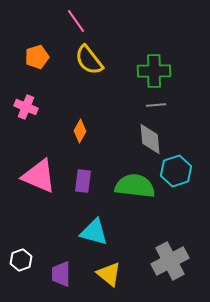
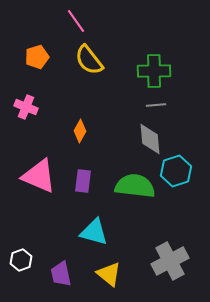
purple trapezoid: rotated 12 degrees counterclockwise
